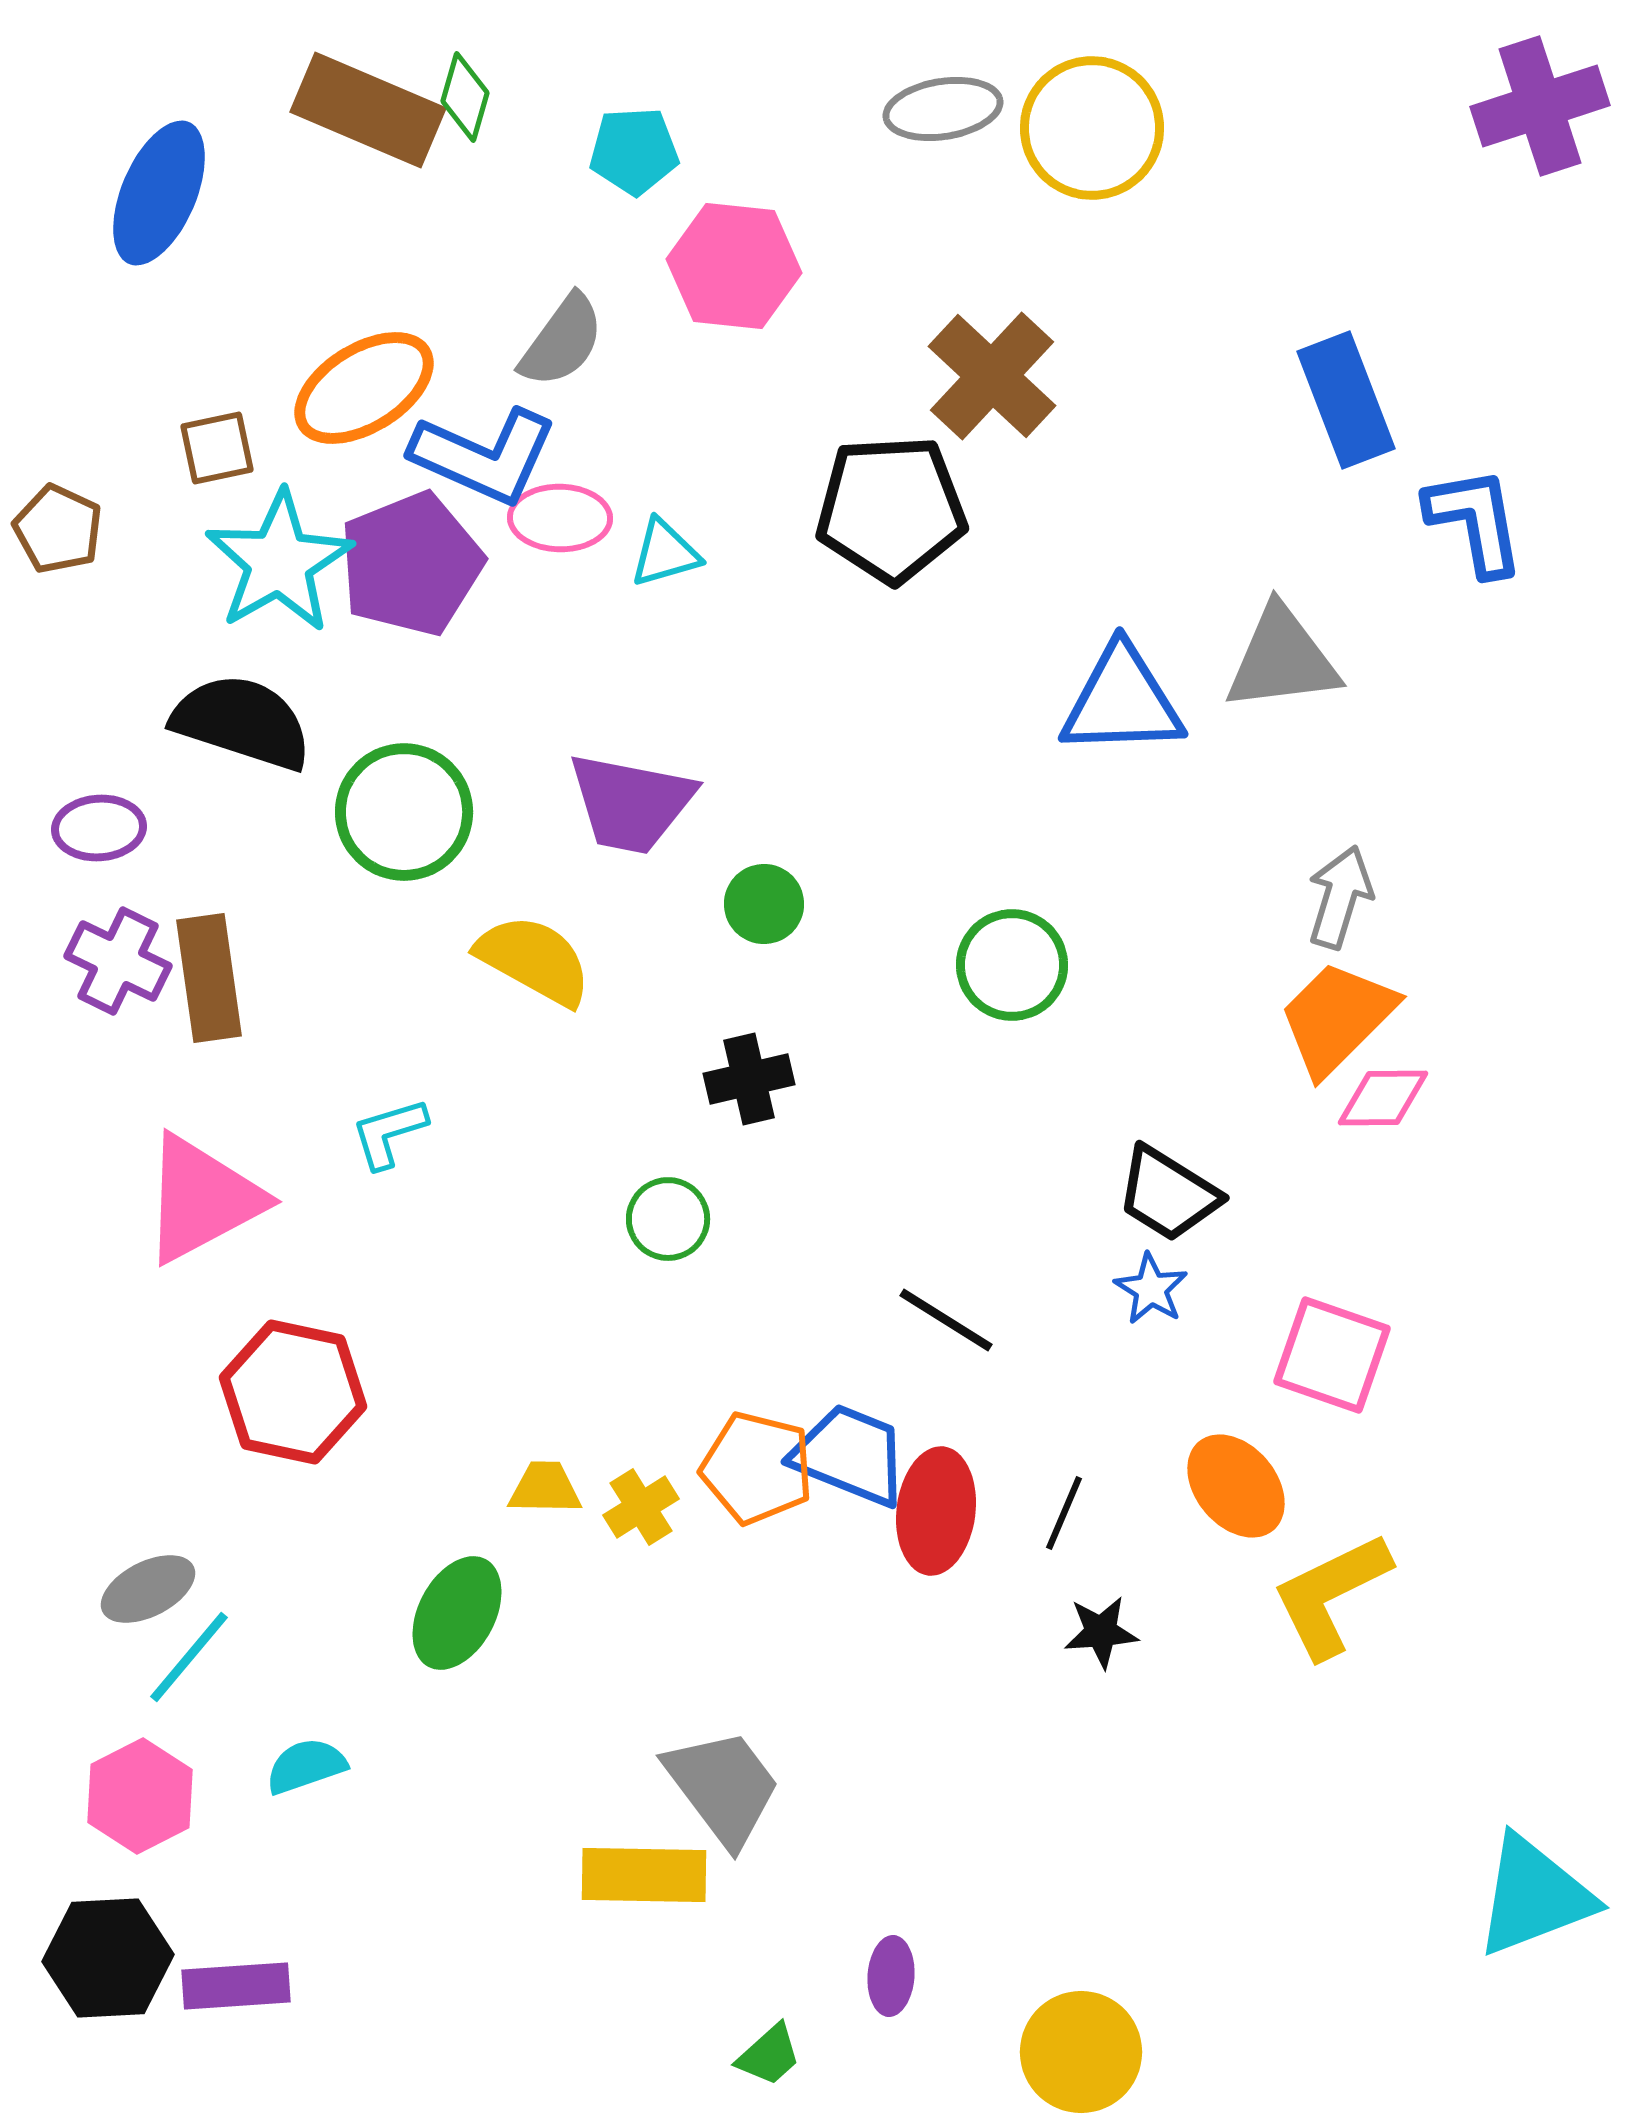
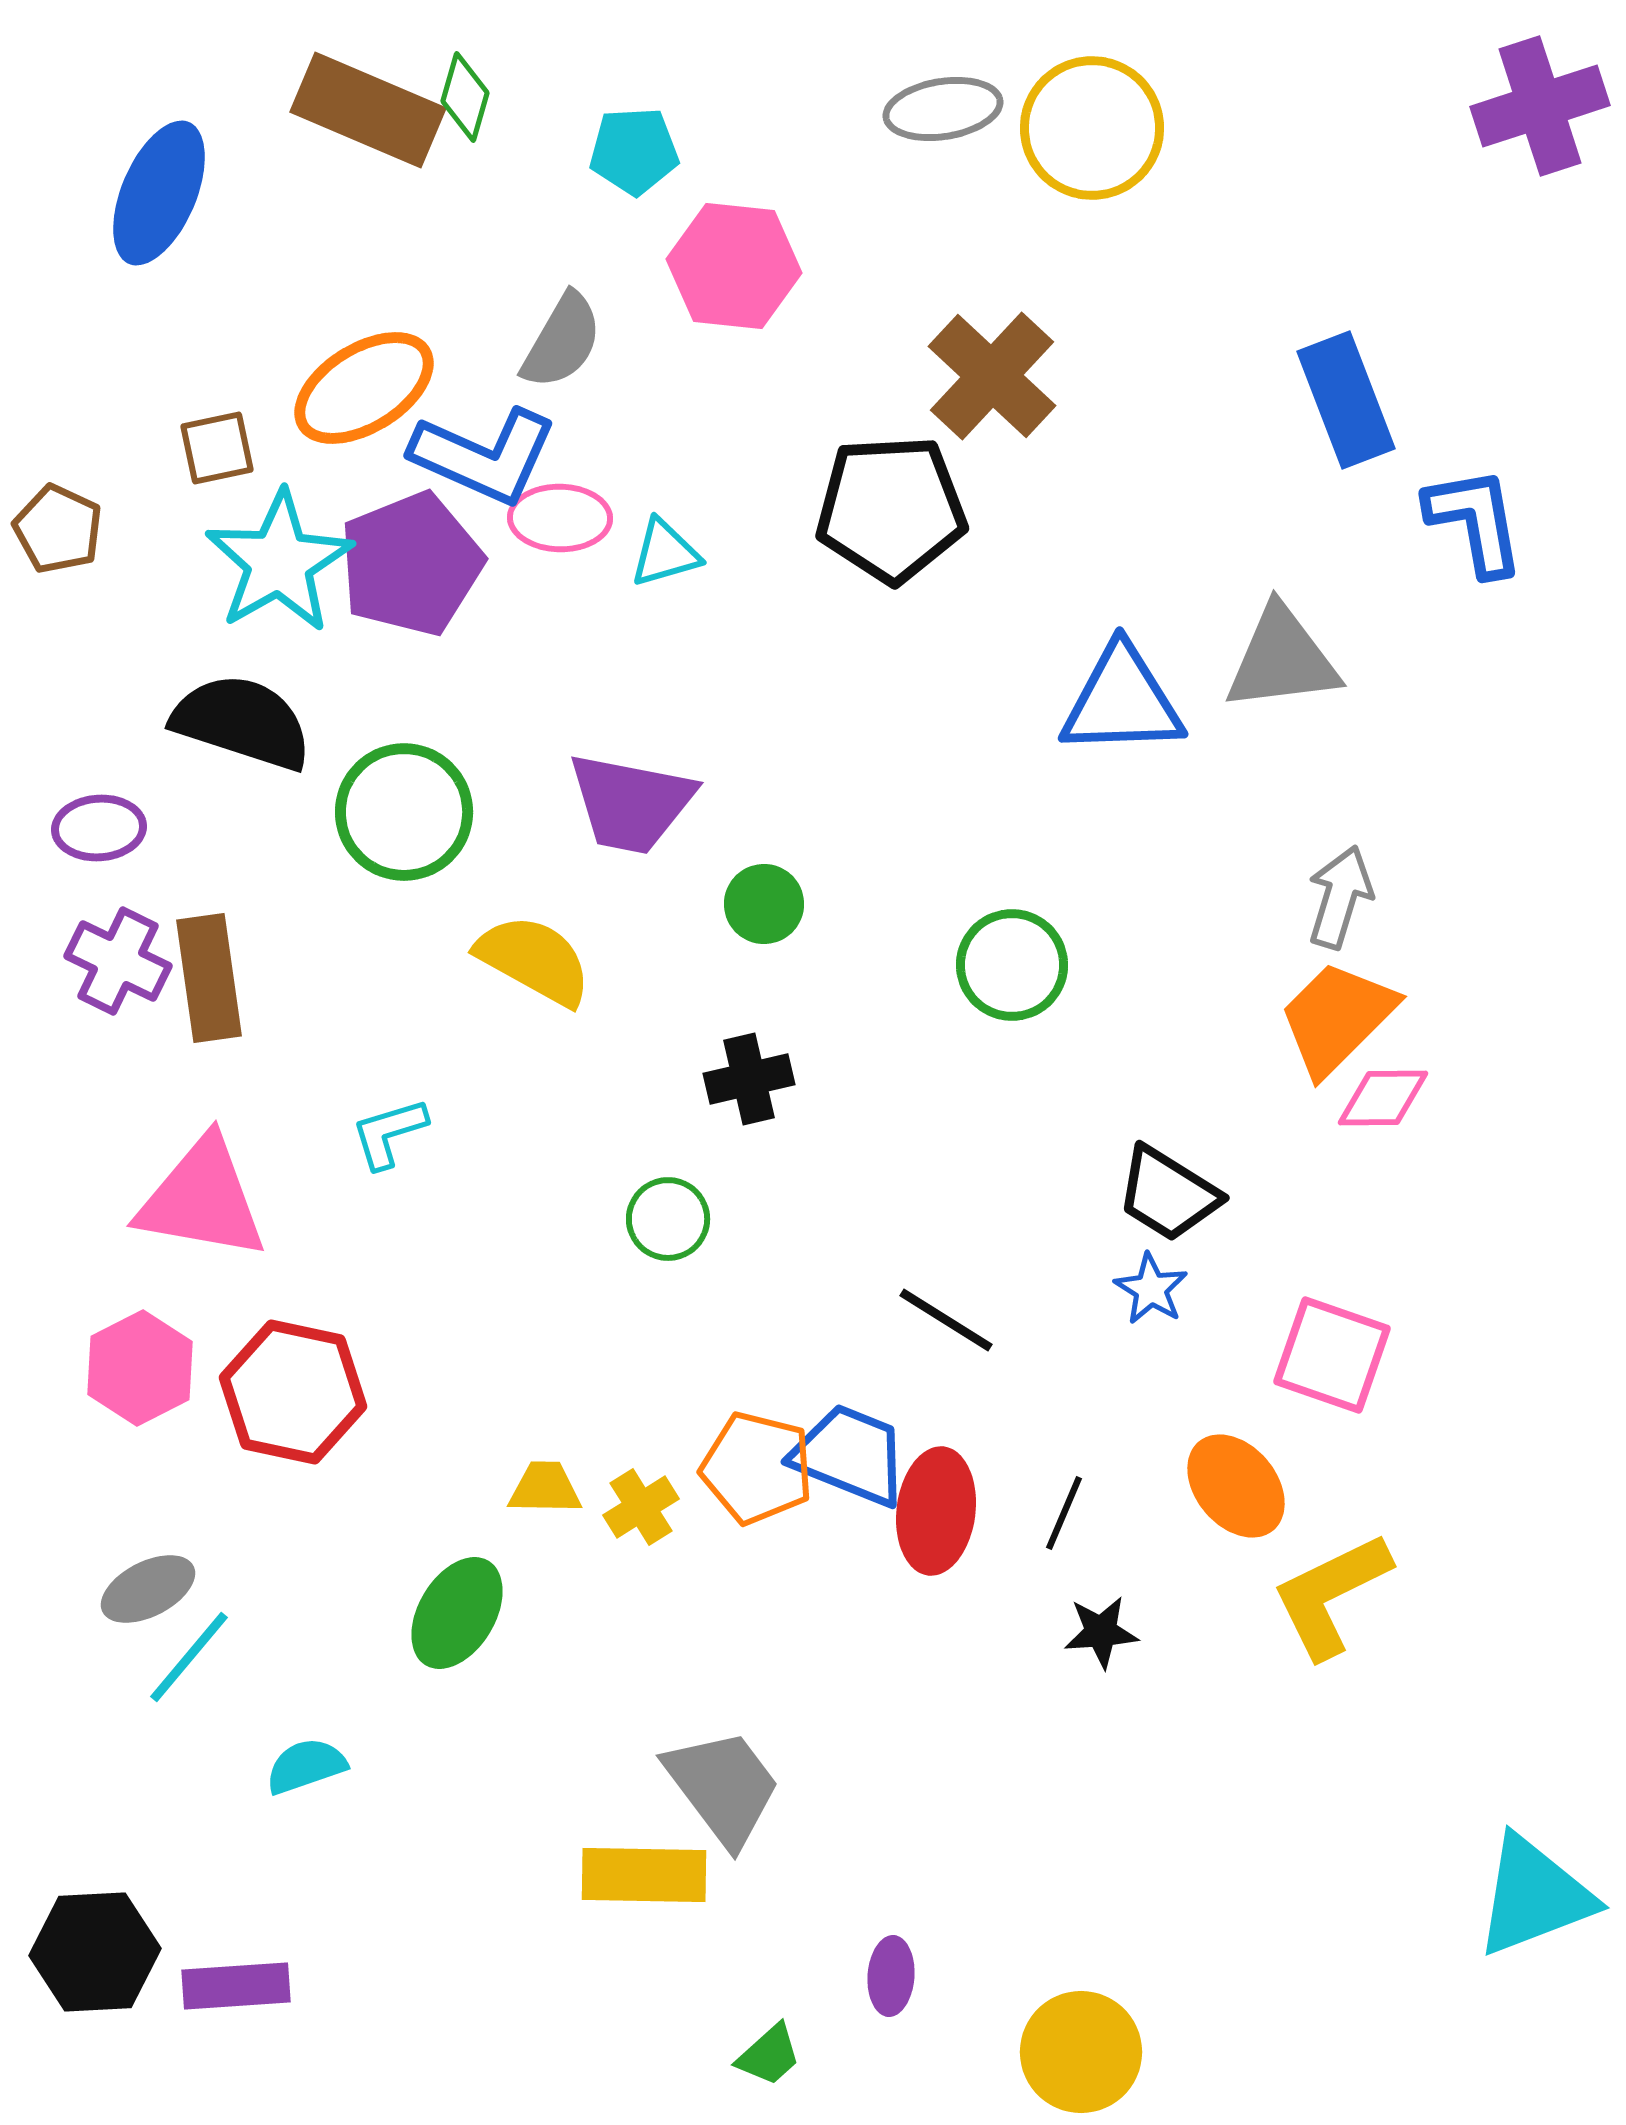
gray semicircle at (562, 341): rotated 6 degrees counterclockwise
pink triangle at (202, 1199): rotated 38 degrees clockwise
green ellipse at (457, 1613): rotated 3 degrees clockwise
pink hexagon at (140, 1796): moved 428 px up
black hexagon at (108, 1958): moved 13 px left, 6 px up
